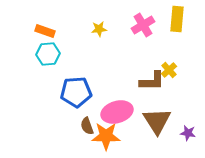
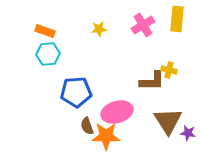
yellow cross: rotated 35 degrees counterclockwise
brown triangle: moved 11 px right
